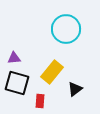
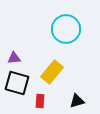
black triangle: moved 2 px right, 12 px down; rotated 21 degrees clockwise
